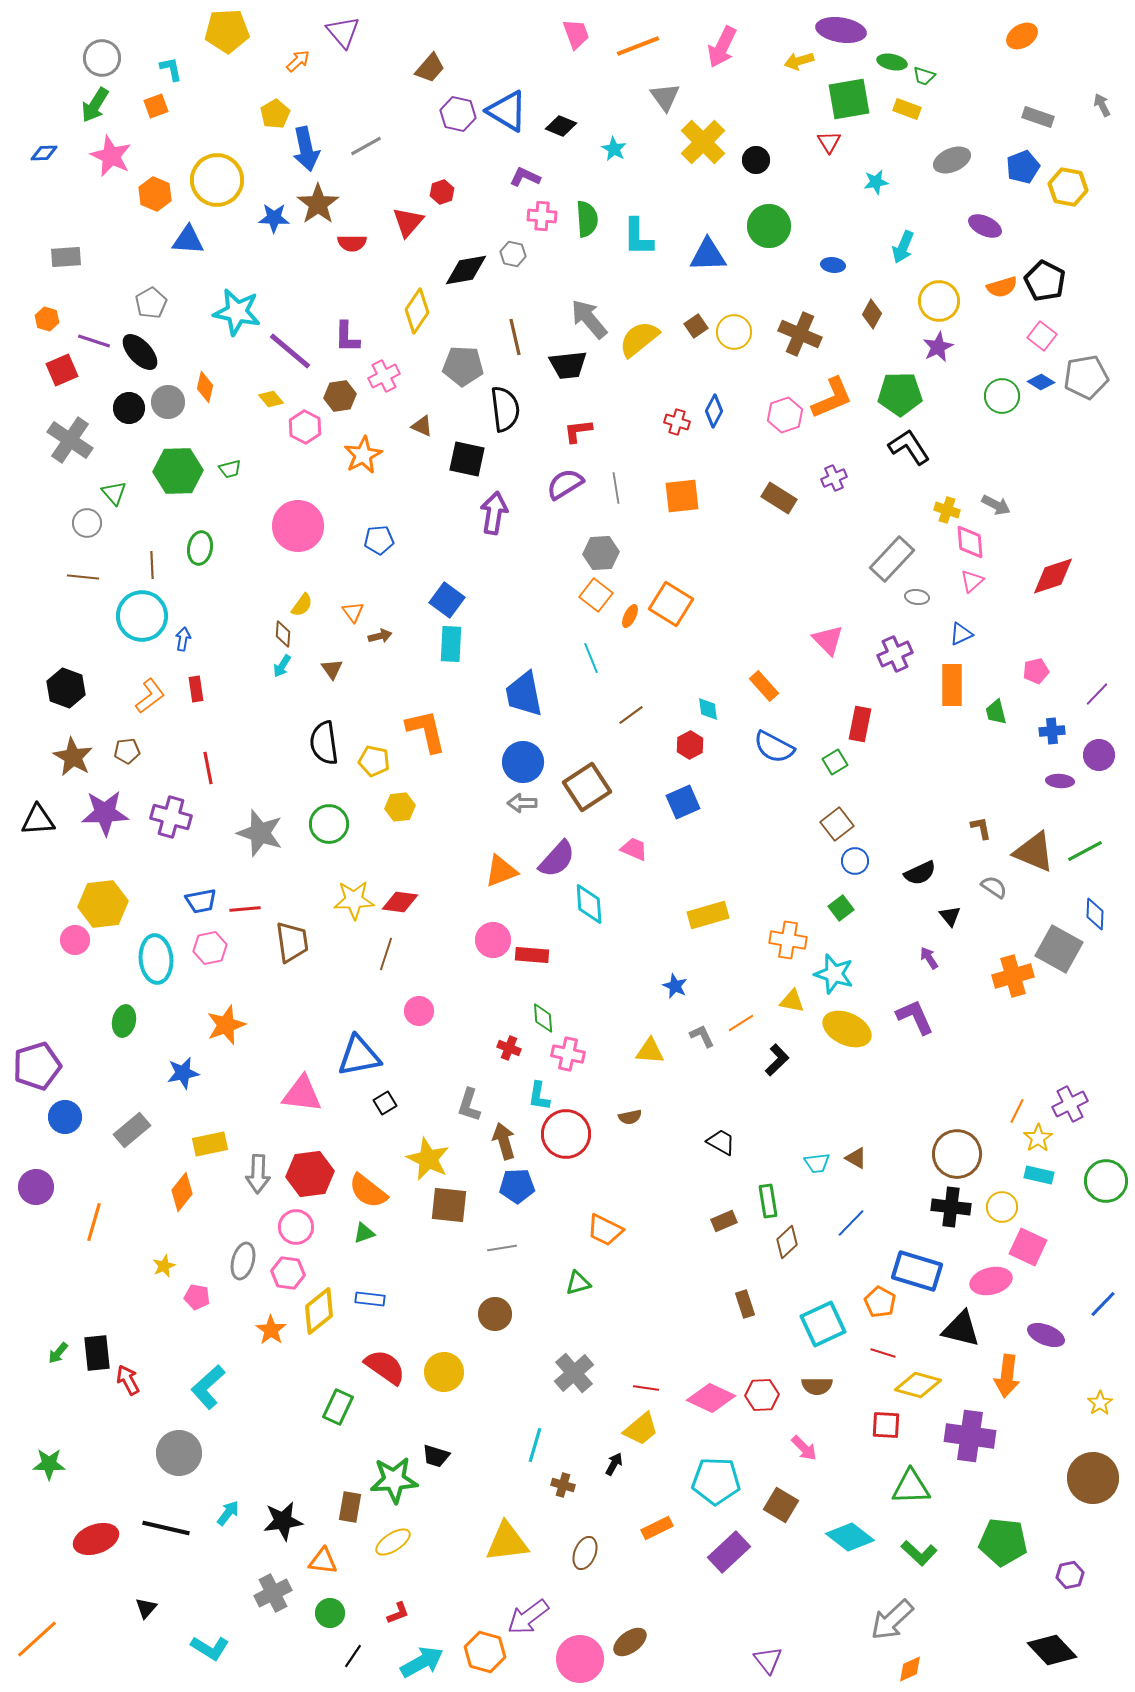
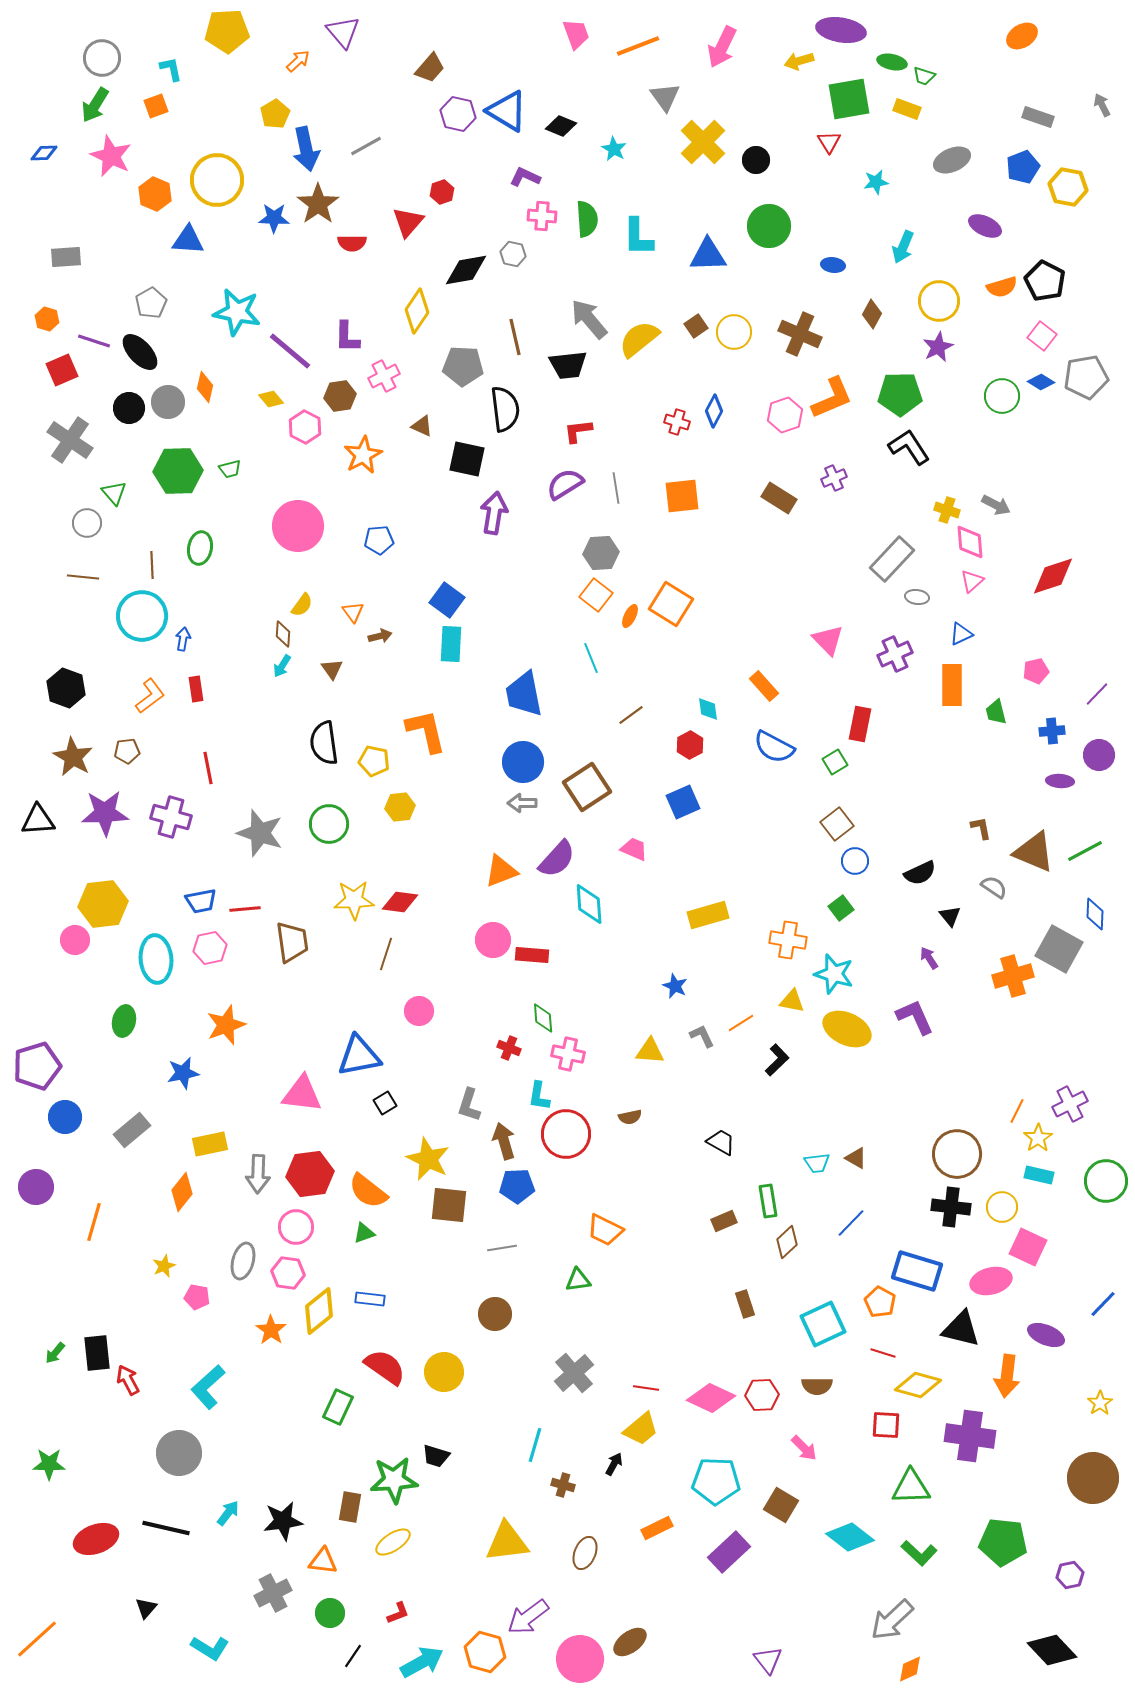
green triangle at (578, 1283): moved 3 px up; rotated 8 degrees clockwise
green arrow at (58, 1353): moved 3 px left
